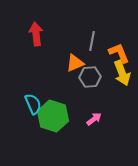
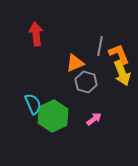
gray line: moved 8 px right, 5 px down
orange L-shape: moved 1 px down
gray hexagon: moved 4 px left, 5 px down; rotated 20 degrees clockwise
green hexagon: rotated 16 degrees clockwise
